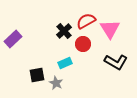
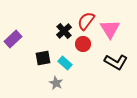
red semicircle: rotated 24 degrees counterclockwise
cyan rectangle: rotated 64 degrees clockwise
black square: moved 6 px right, 17 px up
